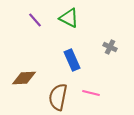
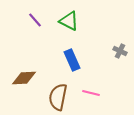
green triangle: moved 3 px down
gray cross: moved 10 px right, 4 px down
